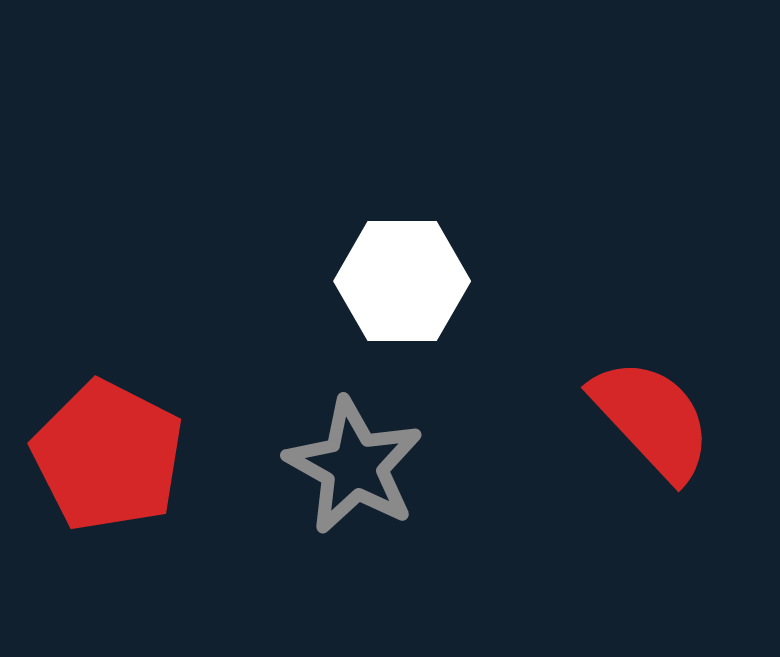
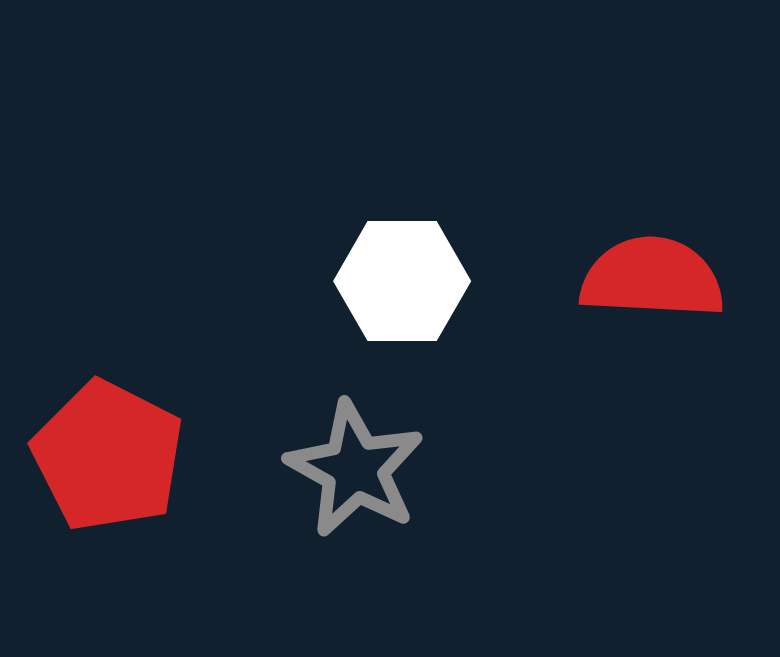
red semicircle: moved 141 px up; rotated 44 degrees counterclockwise
gray star: moved 1 px right, 3 px down
